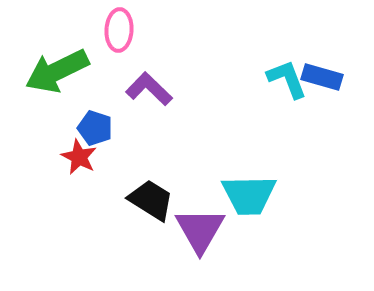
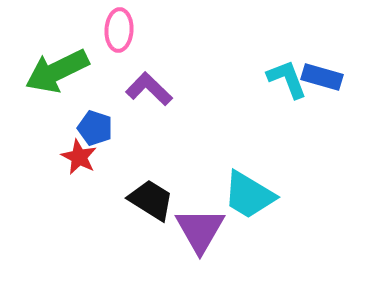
cyan trapezoid: rotated 32 degrees clockwise
